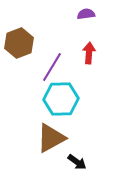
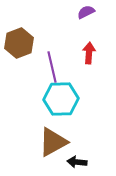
purple semicircle: moved 2 px up; rotated 18 degrees counterclockwise
purple line: rotated 44 degrees counterclockwise
brown triangle: moved 2 px right, 4 px down
black arrow: rotated 150 degrees clockwise
